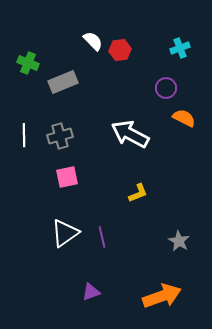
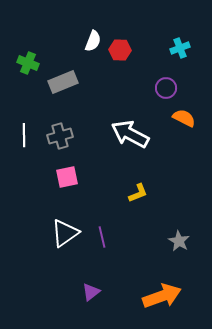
white semicircle: rotated 65 degrees clockwise
red hexagon: rotated 10 degrees clockwise
purple triangle: rotated 18 degrees counterclockwise
